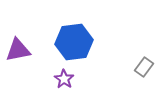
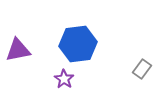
blue hexagon: moved 4 px right, 2 px down
gray rectangle: moved 2 px left, 2 px down
